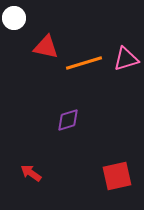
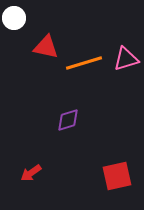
red arrow: rotated 70 degrees counterclockwise
